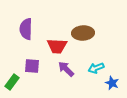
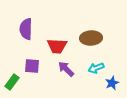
brown ellipse: moved 8 px right, 5 px down
blue star: rotated 24 degrees clockwise
